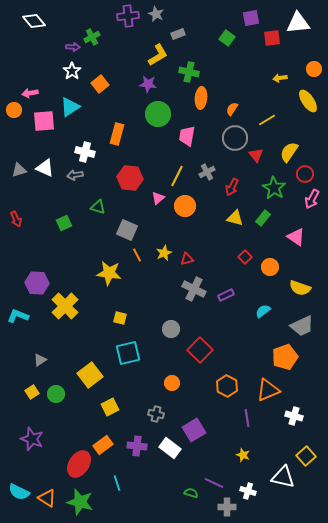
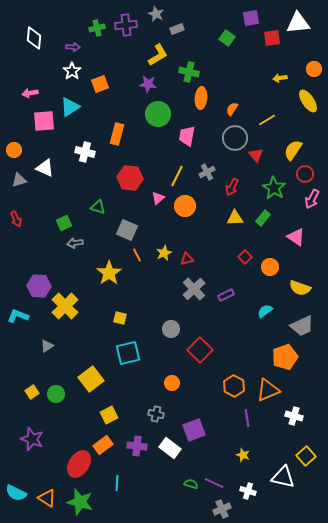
purple cross at (128, 16): moved 2 px left, 9 px down
white diamond at (34, 21): moved 17 px down; rotated 45 degrees clockwise
gray rectangle at (178, 34): moved 1 px left, 5 px up
green cross at (92, 37): moved 5 px right, 9 px up; rotated 14 degrees clockwise
orange square at (100, 84): rotated 18 degrees clockwise
orange circle at (14, 110): moved 40 px down
yellow semicircle at (289, 152): moved 4 px right, 2 px up
gray triangle at (19, 170): moved 10 px down
gray arrow at (75, 175): moved 68 px down
yellow triangle at (235, 218): rotated 18 degrees counterclockwise
yellow star at (109, 273): rotated 30 degrees clockwise
purple hexagon at (37, 283): moved 2 px right, 3 px down
gray cross at (194, 289): rotated 20 degrees clockwise
cyan semicircle at (263, 311): moved 2 px right
gray triangle at (40, 360): moved 7 px right, 14 px up
yellow square at (90, 375): moved 1 px right, 4 px down
orange hexagon at (227, 386): moved 7 px right
yellow square at (110, 407): moved 1 px left, 8 px down
purple square at (194, 430): rotated 10 degrees clockwise
cyan line at (117, 483): rotated 21 degrees clockwise
cyan semicircle at (19, 492): moved 3 px left, 1 px down
green semicircle at (191, 493): moved 9 px up
gray cross at (227, 507): moved 5 px left, 2 px down; rotated 24 degrees counterclockwise
